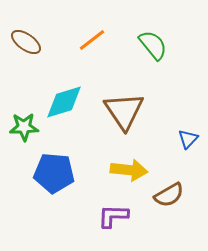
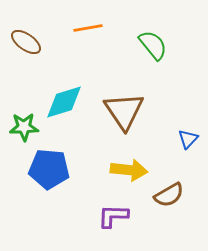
orange line: moved 4 px left, 12 px up; rotated 28 degrees clockwise
blue pentagon: moved 5 px left, 4 px up
